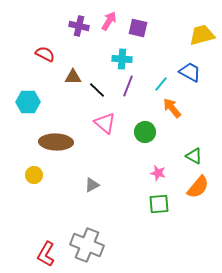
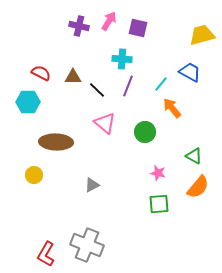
red semicircle: moved 4 px left, 19 px down
